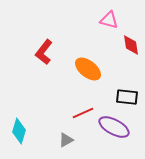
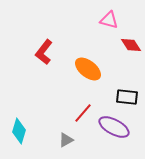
red diamond: rotated 25 degrees counterclockwise
red line: rotated 25 degrees counterclockwise
